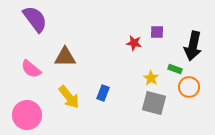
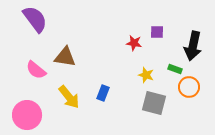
brown triangle: rotated 10 degrees clockwise
pink semicircle: moved 5 px right, 1 px down
yellow star: moved 5 px left, 3 px up; rotated 14 degrees counterclockwise
